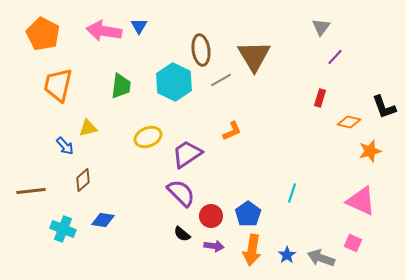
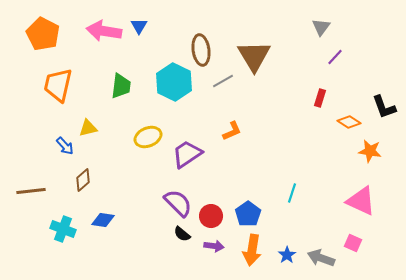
gray line: moved 2 px right, 1 px down
orange diamond: rotated 20 degrees clockwise
orange star: rotated 25 degrees clockwise
purple semicircle: moved 3 px left, 10 px down
